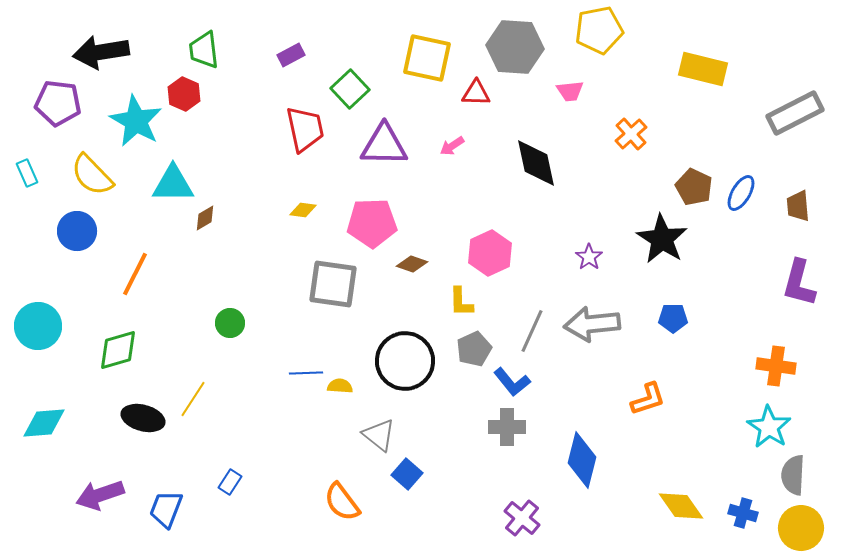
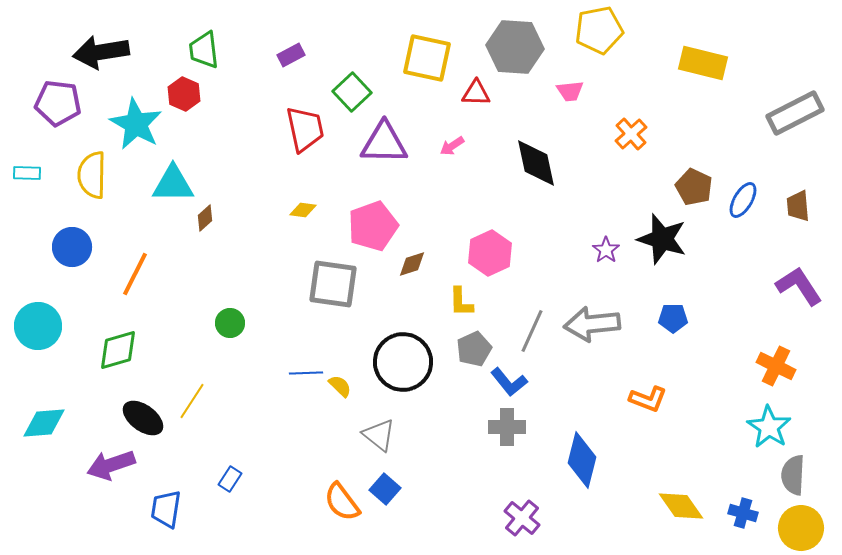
yellow rectangle at (703, 69): moved 6 px up
green square at (350, 89): moved 2 px right, 3 px down
cyan star at (136, 121): moved 3 px down
purple triangle at (384, 145): moved 2 px up
cyan rectangle at (27, 173): rotated 64 degrees counterclockwise
yellow semicircle at (92, 175): rotated 45 degrees clockwise
blue ellipse at (741, 193): moved 2 px right, 7 px down
brown diamond at (205, 218): rotated 12 degrees counterclockwise
pink pentagon at (372, 223): moved 1 px right, 3 px down; rotated 18 degrees counterclockwise
blue circle at (77, 231): moved 5 px left, 16 px down
black star at (662, 239): rotated 15 degrees counterclockwise
purple star at (589, 257): moved 17 px right, 7 px up
brown diamond at (412, 264): rotated 36 degrees counterclockwise
purple L-shape at (799, 283): moved 3 px down; rotated 132 degrees clockwise
black circle at (405, 361): moved 2 px left, 1 px down
orange cross at (776, 366): rotated 18 degrees clockwise
blue L-shape at (512, 382): moved 3 px left
yellow semicircle at (340, 386): rotated 40 degrees clockwise
yellow line at (193, 399): moved 1 px left, 2 px down
orange L-shape at (648, 399): rotated 39 degrees clockwise
black ellipse at (143, 418): rotated 21 degrees clockwise
blue square at (407, 474): moved 22 px left, 15 px down
blue rectangle at (230, 482): moved 3 px up
purple arrow at (100, 495): moved 11 px right, 30 px up
blue trapezoid at (166, 509): rotated 12 degrees counterclockwise
